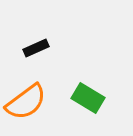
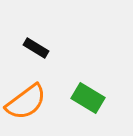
black rectangle: rotated 55 degrees clockwise
